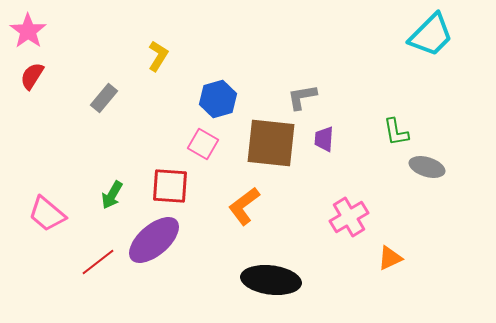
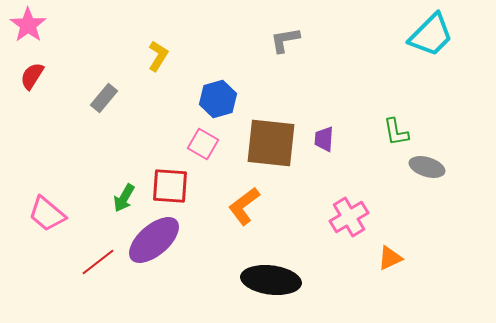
pink star: moved 6 px up
gray L-shape: moved 17 px left, 57 px up
green arrow: moved 12 px right, 3 px down
